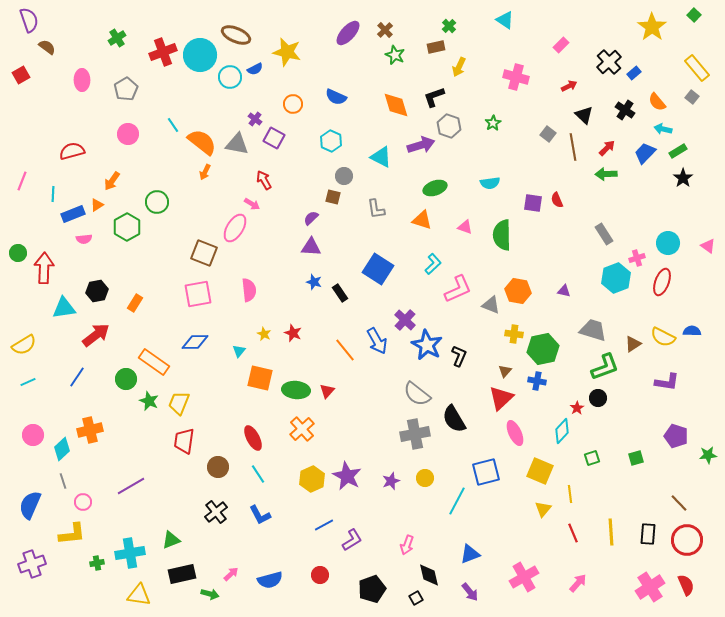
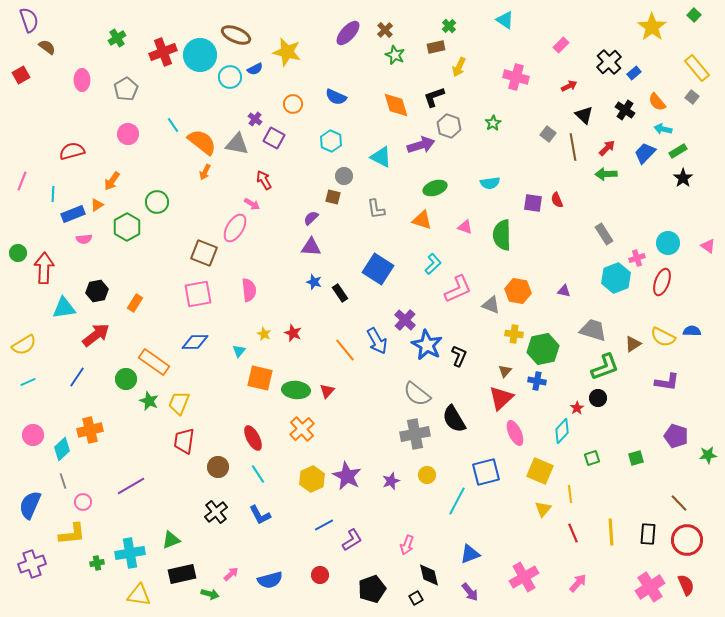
yellow circle at (425, 478): moved 2 px right, 3 px up
